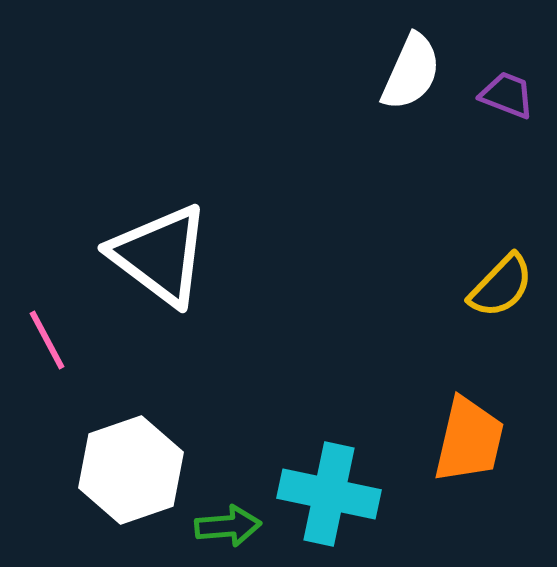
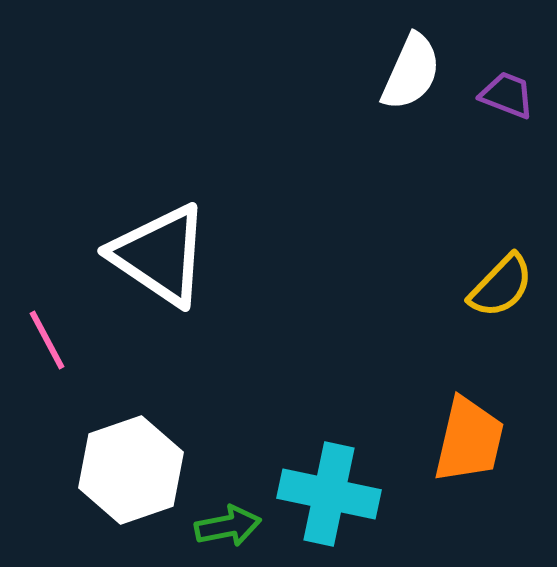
white triangle: rotated 3 degrees counterclockwise
green arrow: rotated 6 degrees counterclockwise
